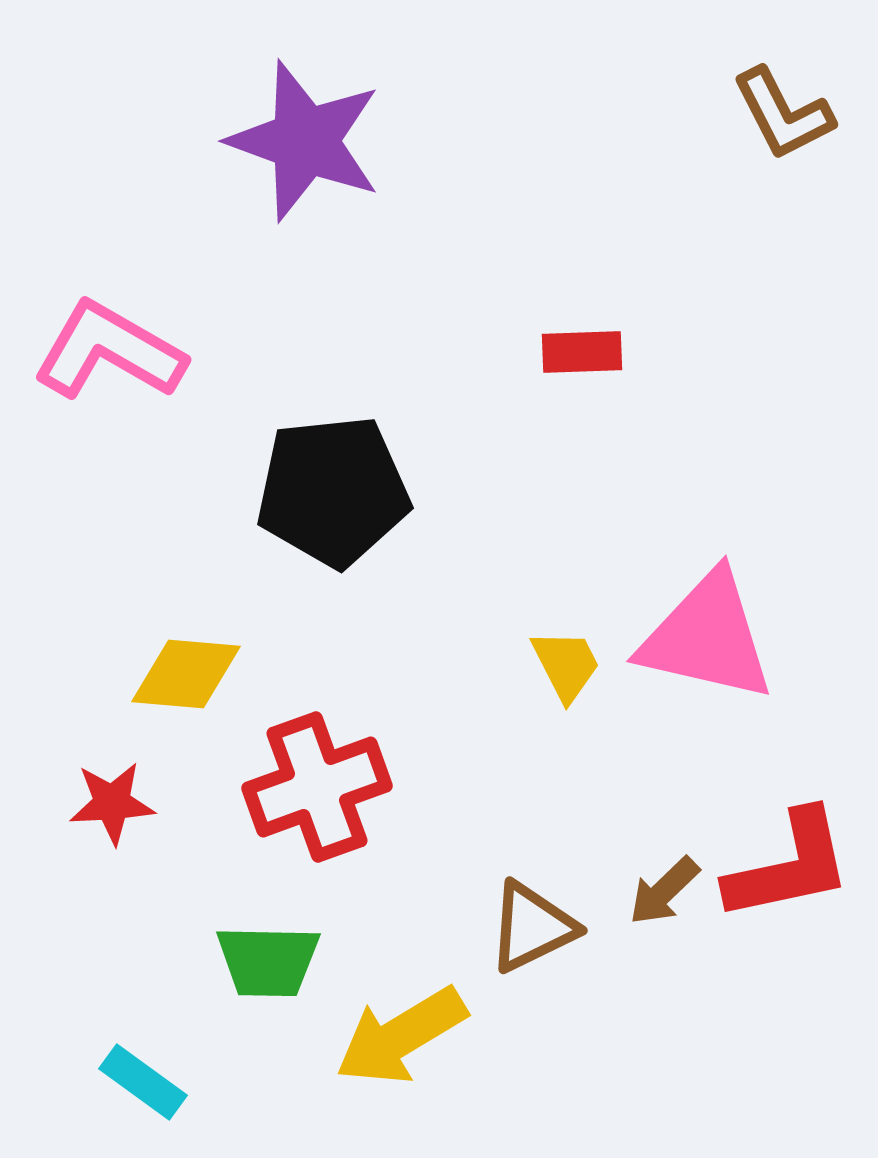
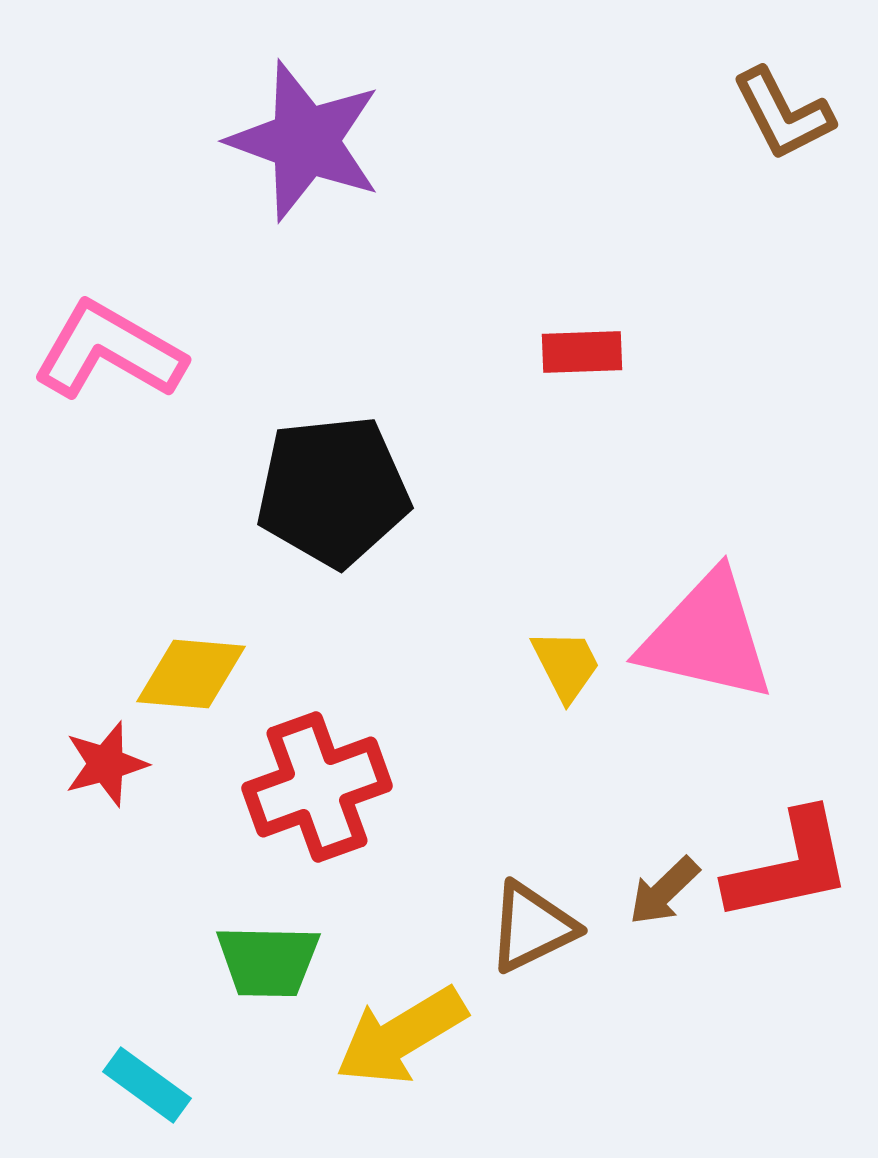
yellow diamond: moved 5 px right
red star: moved 6 px left, 39 px up; rotated 12 degrees counterclockwise
cyan rectangle: moved 4 px right, 3 px down
